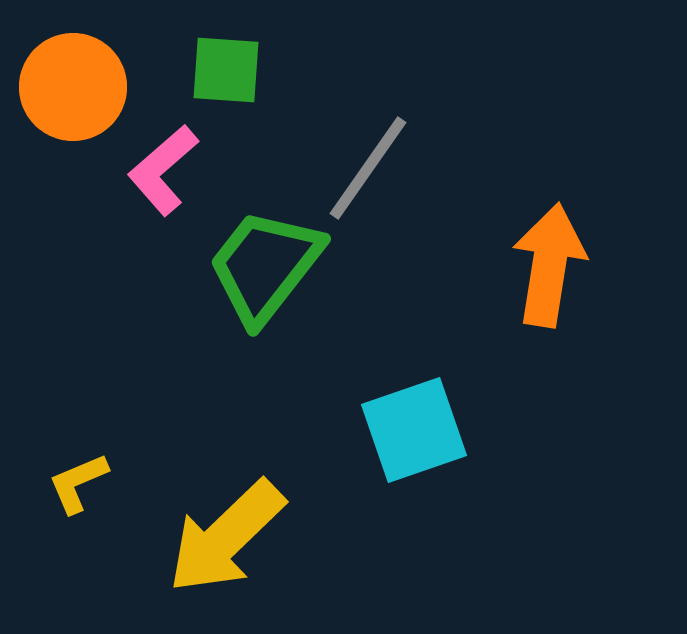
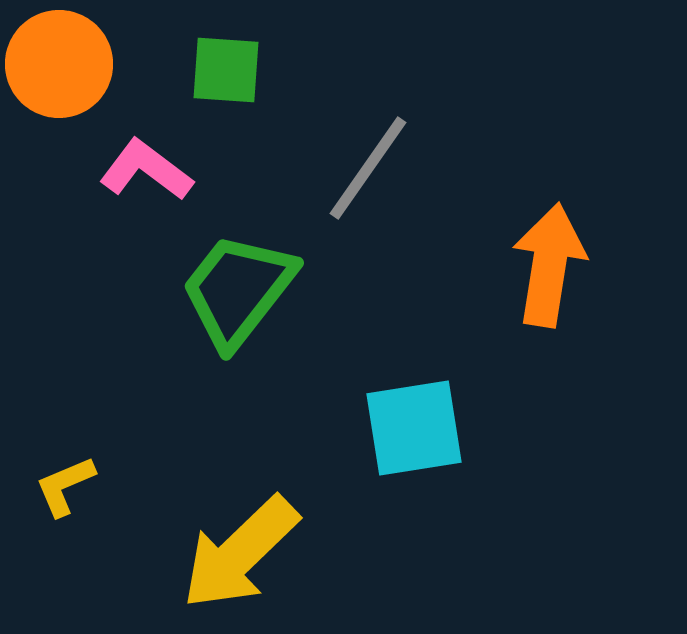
orange circle: moved 14 px left, 23 px up
pink L-shape: moved 17 px left; rotated 78 degrees clockwise
green trapezoid: moved 27 px left, 24 px down
cyan square: moved 2 px up; rotated 10 degrees clockwise
yellow L-shape: moved 13 px left, 3 px down
yellow arrow: moved 14 px right, 16 px down
